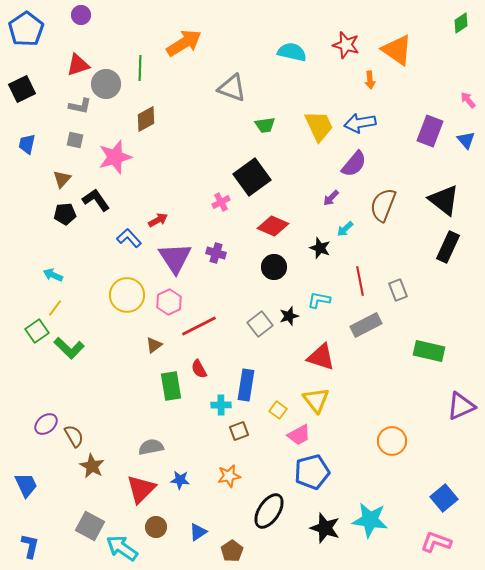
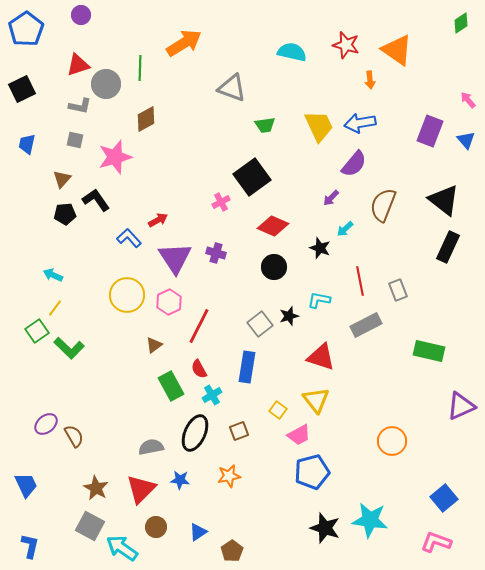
red line at (199, 326): rotated 36 degrees counterclockwise
blue rectangle at (246, 385): moved 1 px right, 18 px up
green rectangle at (171, 386): rotated 20 degrees counterclockwise
cyan cross at (221, 405): moved 9 px left, 10 px up; rotated 30 degrees counterclockwise
brown star at (92, 466): moved 4 px right, 22 px down
black ellipse at (269, 511): moved 74 px left, 78 px up; rotated 9 degrees counterclockwise
